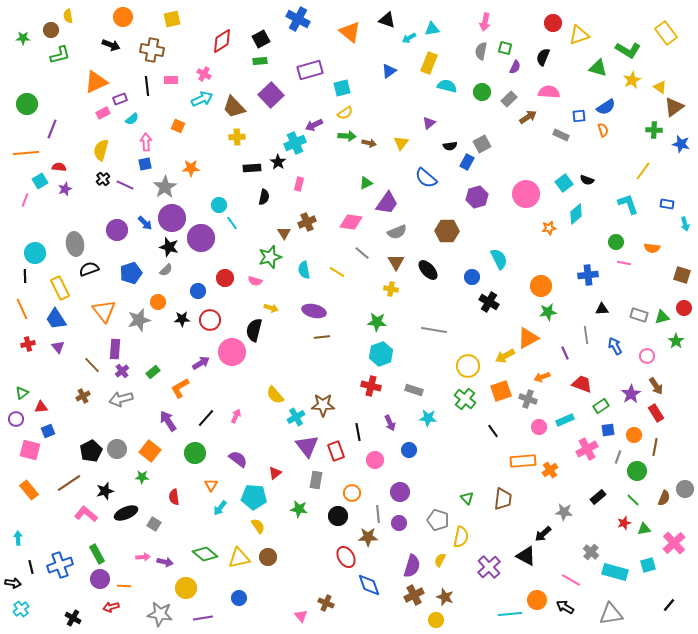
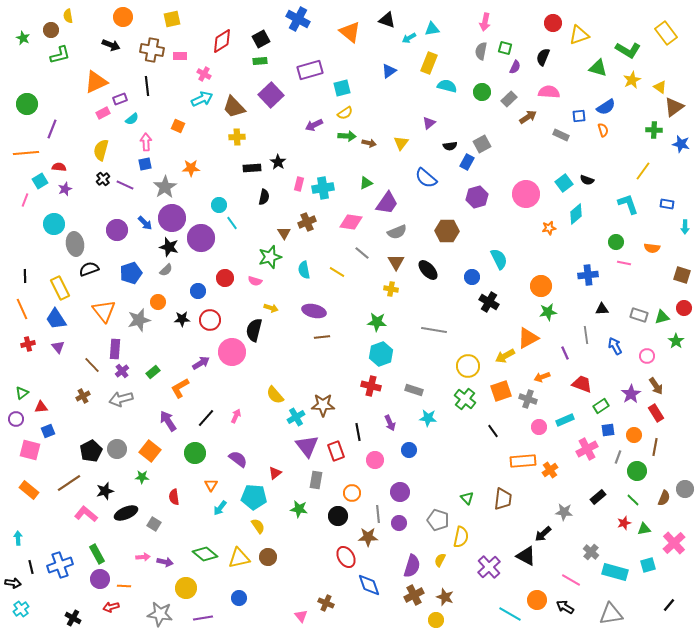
green star at (23, 38): rotated 24 degrees clockwise
pink rectangle at (171, 80): moved 9 px right, 24 px up
cyan cross at (295, 143): moved 28 px right, 45 px down; rotated 15 degrees clockwise
cyan arrow at (685, 224): moved 3 px down; rotated 16 degrees clockwise
cyan circle at (35, 253): moved 19 px right, 29 px up
orange rectangle at (29, 490): rotated 12 degrees counterclockwise
cyan line at (510, 614): rotated 35 degrees clockwise
